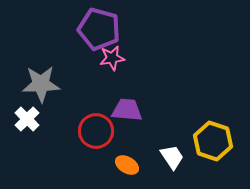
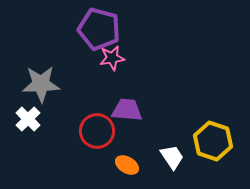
white cross: moved 1 px right
red circle: moved 1 px right
